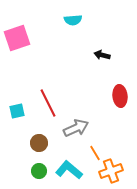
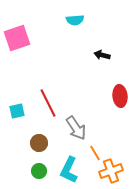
cyan semicircle: moved 2 px right
gray arrow: rotated 80 degrees clockwise
cyan L-shape: rotated 104 degrees counterclockwise
